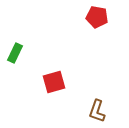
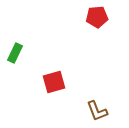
red pentagon: rotated 15 degrees counterclockwise
brown L-shape: rotated 40 degrees counterclockwise
